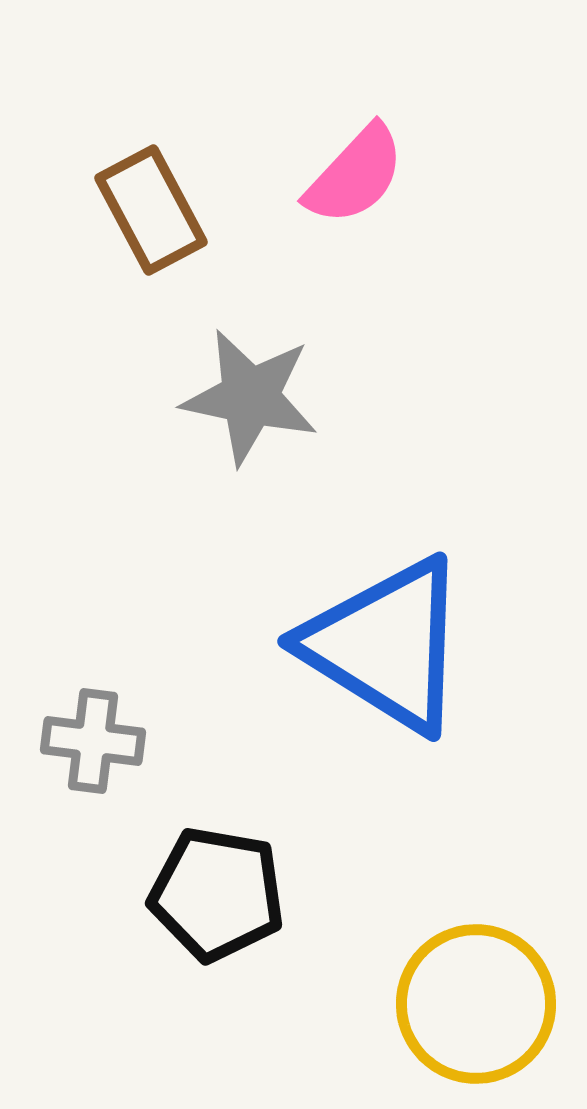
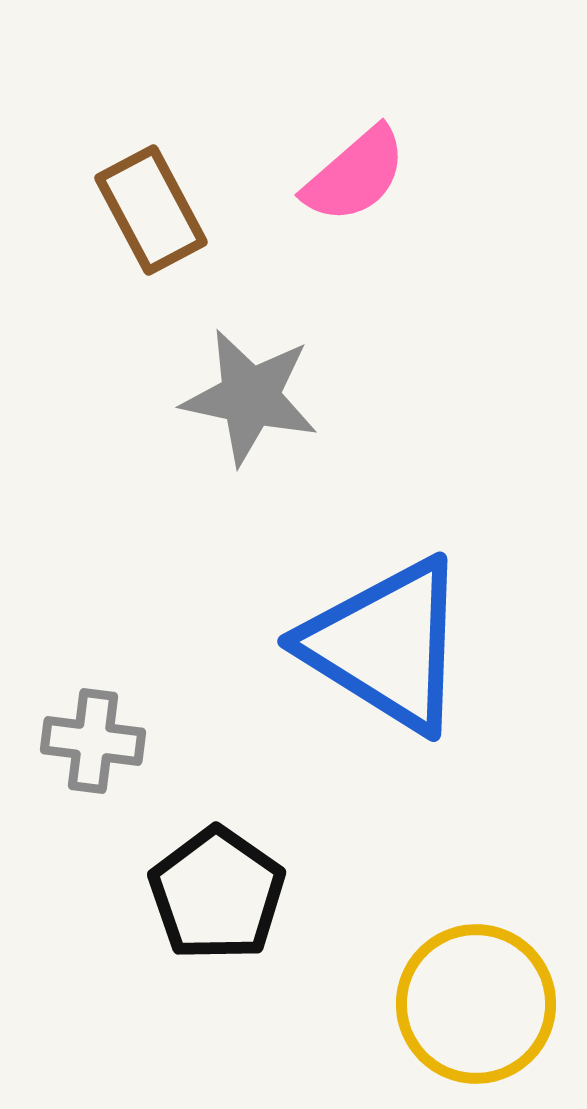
pink semicircle: rotated 6 degrees clockwise
black pentagon: rotated 25 degrees clockwise
